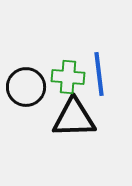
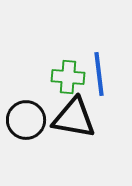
black circle: moved 33 px down
black triangle: rotated 12 degrees clockwise
